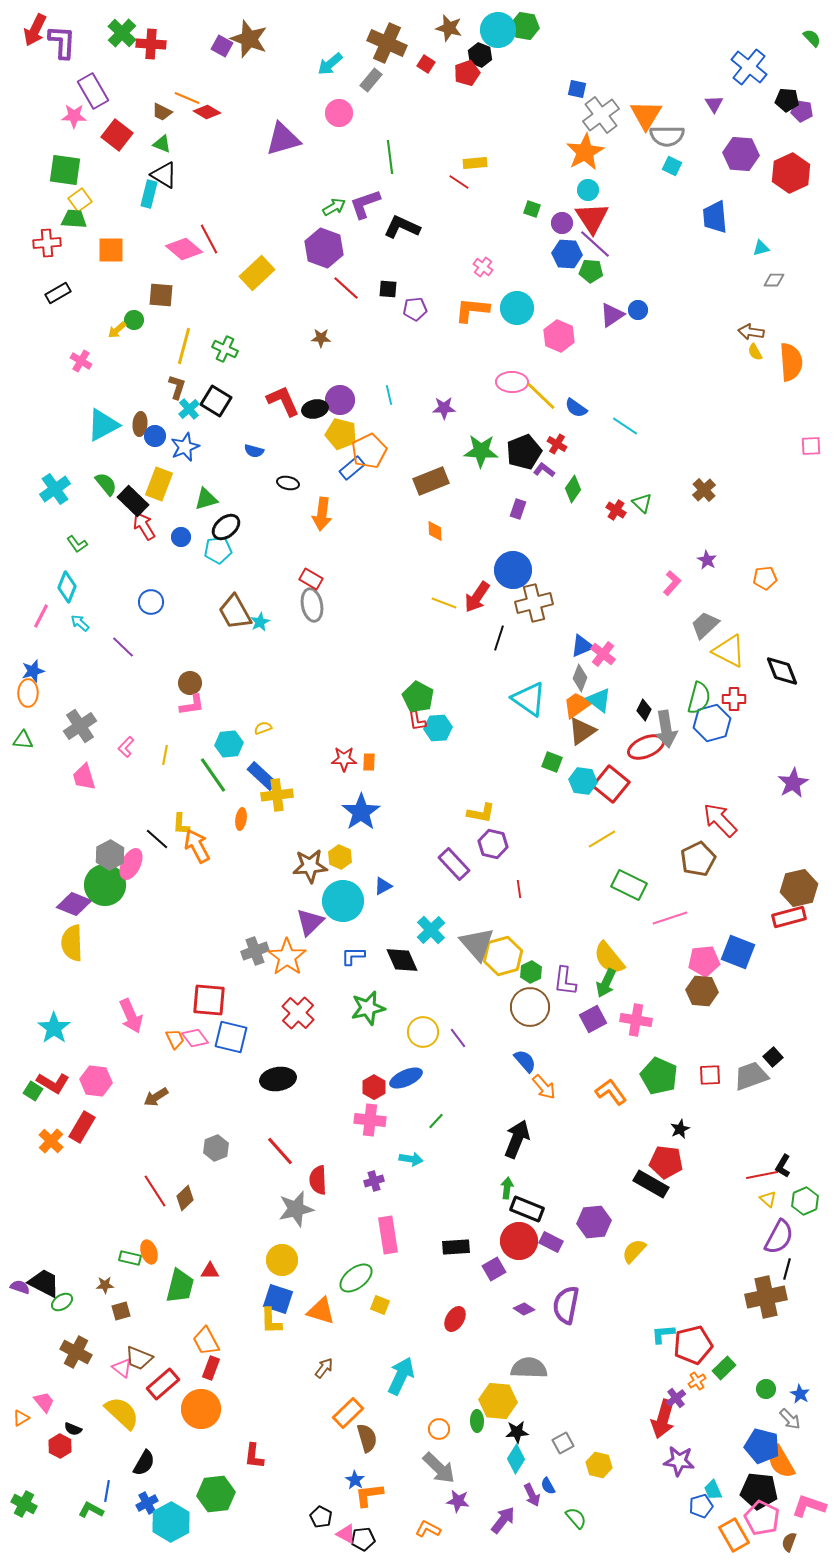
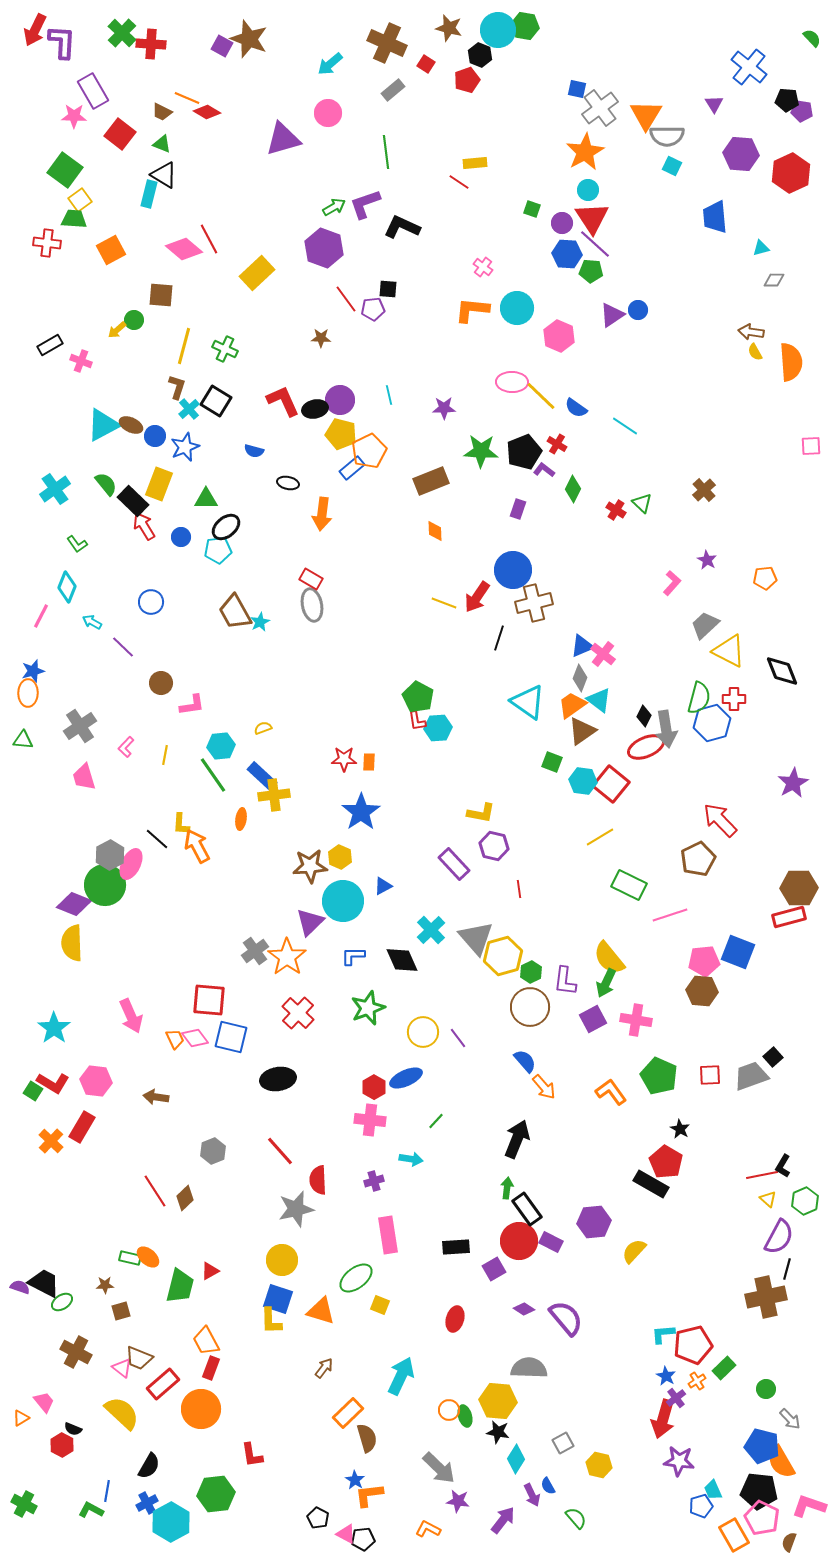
red pentagon at (467, 73): moved 7 px down
gray rectangle at (371, 80): moved 22 px right, 10 px down; rotated 10 degrees clockwise
pink circle at (339, 113): moved 11 px left
gray cross at (601, 115): moved 1 px left, 7 px up
red square at (117, 135): moved 3 px right, 1 px up
green line at (390, 157): moved 4 px left, 5 px up
green square at (65, 170): rotated 28 degrees clockwise
red cross at (47, 243): rotated 12 degrees clockwise
orange square at (111, 250): rotated 28 degrees counterclockwise
red line at (346, 288): moved 11 px down; rotated 12 degrees clockwise
black rectangle at (58, 293): moved 8 px left, 52 px down
purple pentagon at (415, 309): moved 42 px left
pink cross at (81, 361): rotated 10 degrees counterclockwise
brown ellipse at (140, 424): moved 9 px left, 1 px down; rotated 70 degrees counterclockwise
green diamond at (573, 489): rotated 8 degrees counterclockwise
green triangle at (206, 499): rotated 15 degrees clockwise
cyan arrow at (80, 623): moved 12 px right, 1 px up; rotated 12 degrees counterclockwise
brown circle at (190, 683): moved 29 px left
cyan triangle at (529, 699): moved 1 px left, 3 px down
orange trapezoid at (577, 705): moved 5 px left
black diamond at (644, 710): moved 6 px down
cyan hexagon at (229, 744): moved 8 px left, 2 px down
yellow cross at (277, 795): moved 3 px left
yellow line at (602, 839): moved 2 px left, 2 px up
purple hexagon at (493, 844): moved 1 px right, 2 px down
brown hexagon at (799, 888): rotated 12 degrees clockwise
pink line at (670, 918): moved 3 px up
gray triangle at (477, 944): moved 1 px left, 6 px up
gray cross at (255, 951): rotated 16 degrees counterclockwise
green star at (368, 1008): rotated 8 degrees counterclockwise
brown arrow at (156, 1097): rotated 40 degrees clockwise
black star at (680, 1129): rotated 18 degrees counterclockwise
gray hexagon at (216, 1148): moved 3 px left, 3 px down
red pentagon at (666, 1162): rotated 24 degrees clockwise
black rectangle at (527, 1209): rotated 32 degrees clockwise
orange ellipse at (149, 1252): moved 1 px left, 5 px down; rotated 30 degrees counterclockwise
red triangle at (210, 1271): rotated 30 degrees counterclockwise
purple semicircle at (566, 1305): moved 13 px down; rotated 129 degrees clockwise
red ellipse at (455, 1319): rotated 15 degrees counterclockwise
blue star at (800, 1394): moved 134 px left, 18 px up
green ellipse at (477, 1421): moved 12 px left, 5 px up; rotated 15 degrees counterclockwise
orange circle at (439, 1429): moved 10 px right, 19 px up
black star at (517, 1432): moved 19 px left; rotated 15 degrees clockwise
red hexagon at (60, 1446): moved 2 px right, 1 px up
red L-shape at (254, 1456): moved 2 px left, 1 px up; rotated 16 degrees counterclockwise
black semicircle at (144, 1463): moved 5 px right, 3 px down
black pentagon at (321, 1517): moved 3 px left, 1 px down
